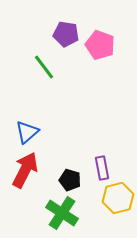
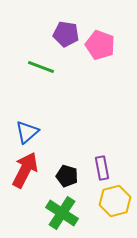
green line: moved 3 px left; rotated 32 degrees counterclockwise
black pentagon: moved 3 px left, 4 px up
yellow hexagon: moved 3 px left, 3 px down
